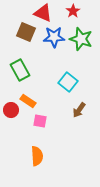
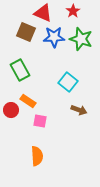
brown arrow: rotated 105 degrees counterclockwise
